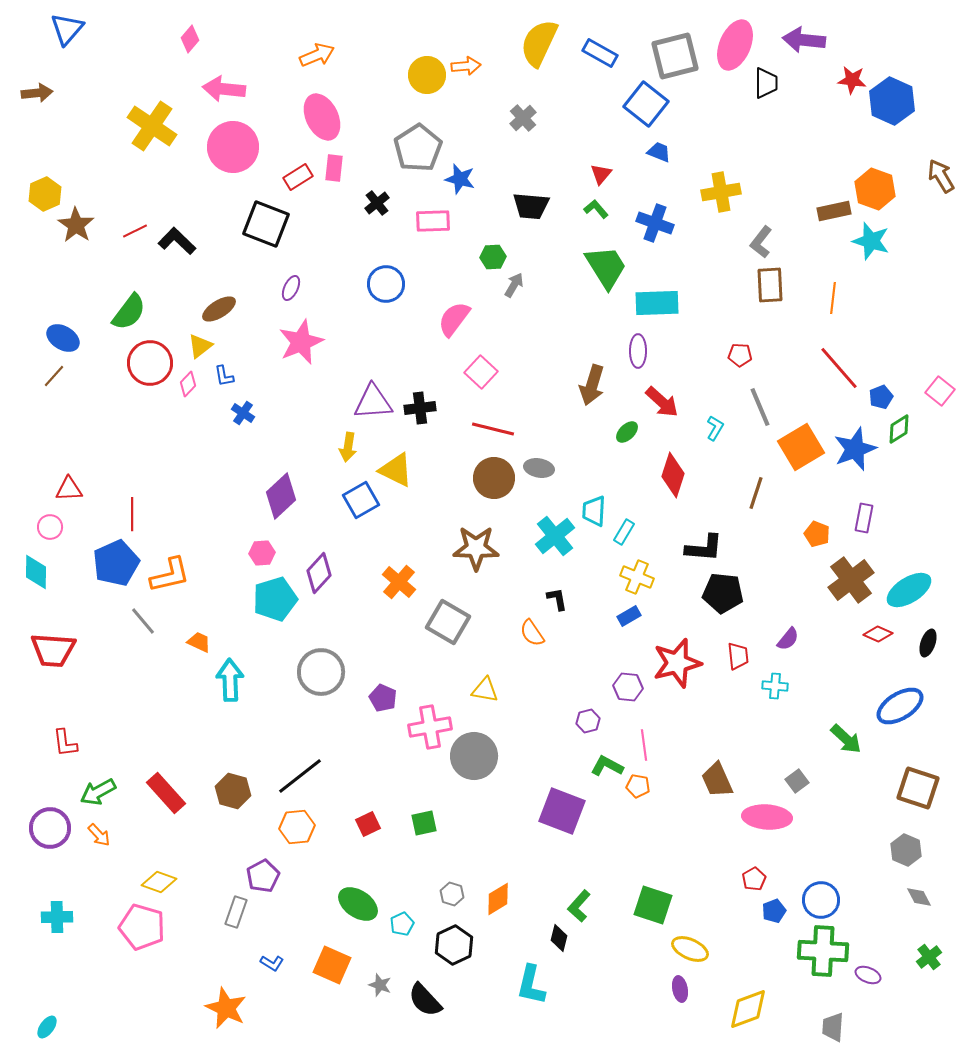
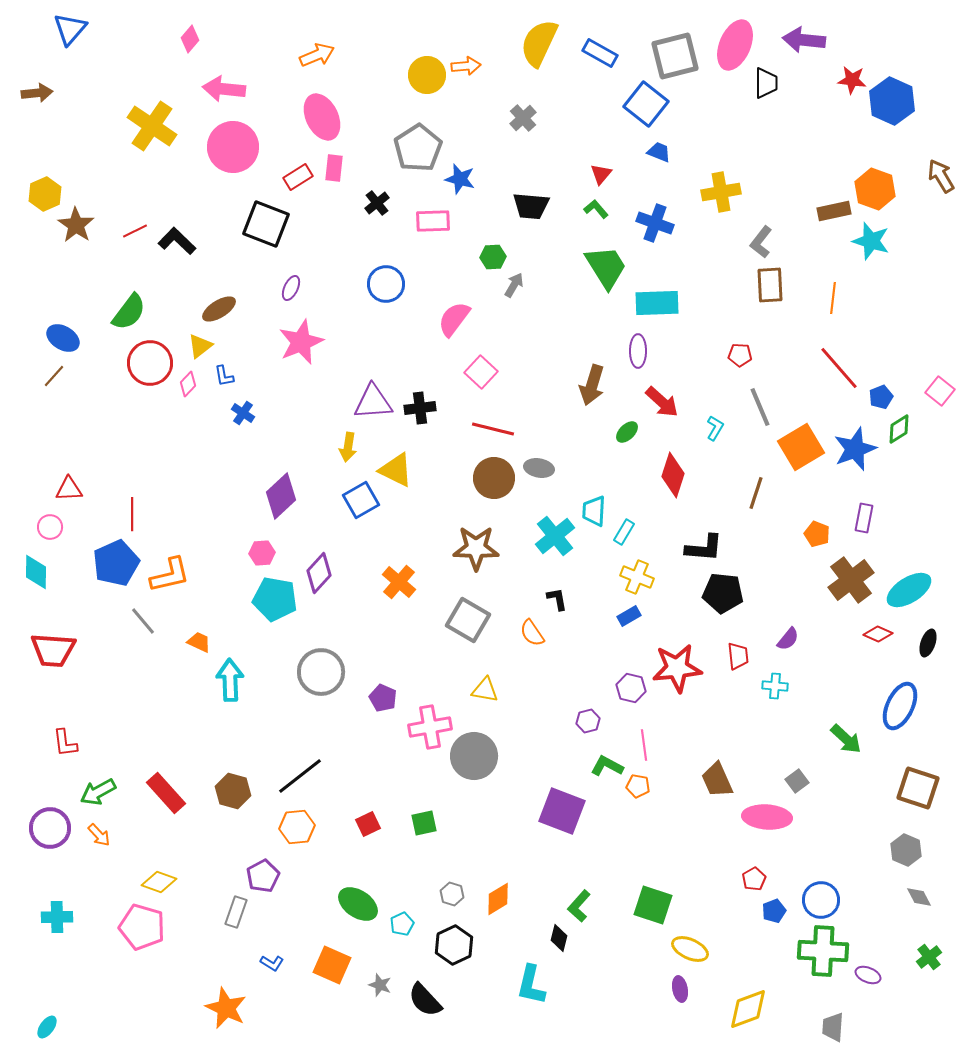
blue triangle at (67, 29): moved 3 px right
cyan pentagon at (275, 599): rotated 27 degrees clockwise
gray square at (448, 622): moved 20 px right, 2 px up
red star at (677, 663): moved 5 px down; rotated 9 degrees clockwise
purple hexagon at (628, 687): moved 3 px right, 1 px down; rotated 8 degrees clockwise
blue ellipse at (900, 706): rotated 33 degrees counterclockwise
